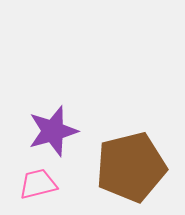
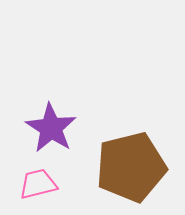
purple star: moved 2 px left, 3 px up; rotated 24 degrees counterclockwise
